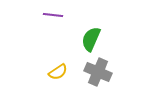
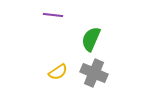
gray cross: moved 4 px left, 1 px down
